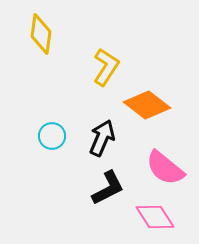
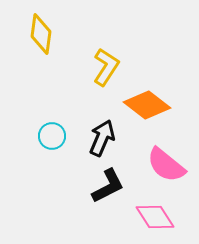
pink semicircle: moved 1 px right, 3 px up
black L-shape: moved 2 px up
